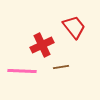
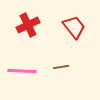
red cross: moved 14 px left, 20 px up
